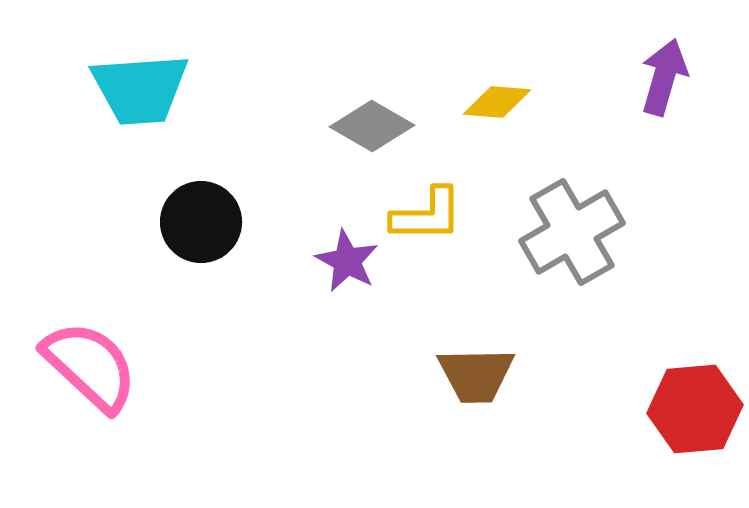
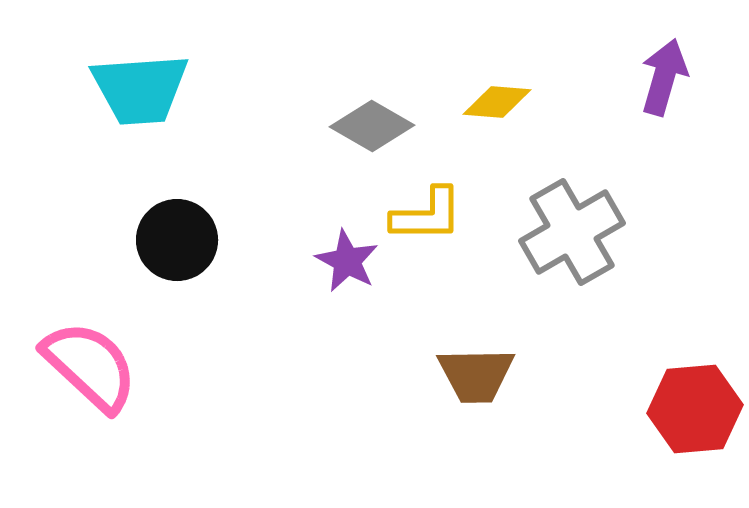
black circle: moved 24 px left, 18 px down
